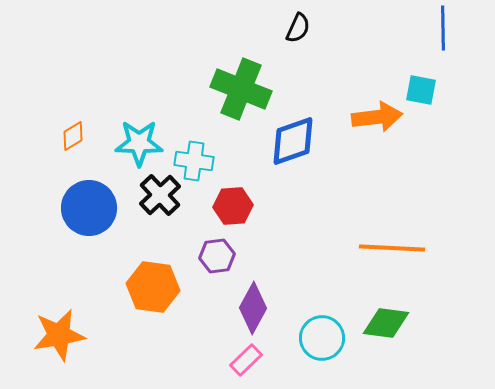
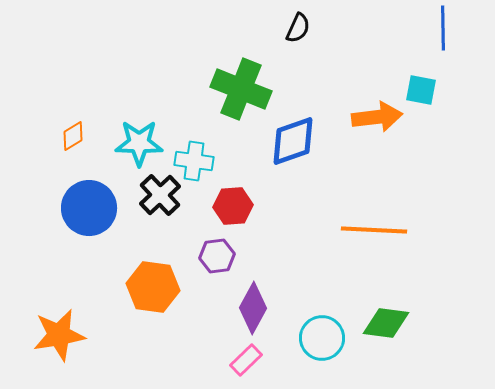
orange line: moved 18 px left, 18 px up
